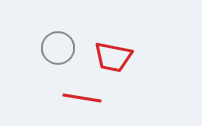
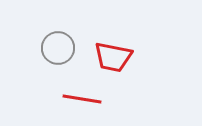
red line: moved 1 px down
